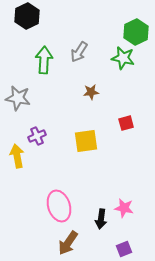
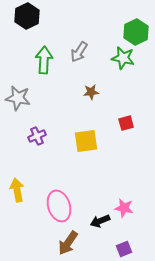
yellow arrow: moved 34 px down
black arrow: moved 1 px left, 2 px down; rotated 60 degrees clockwise
